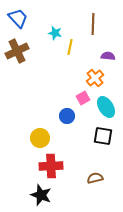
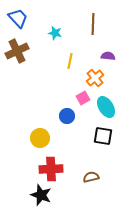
yellow line: moved 14 px down
red cross: moved 3 px down
brown semicircle: moved 4 px left, 1 px up
